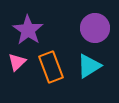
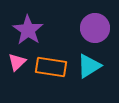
orange rectangle: rotated 60 degrees counterclockwise
